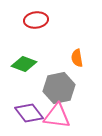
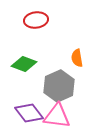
gray hexagon: moved 2 px up; rotated 12 degrees counterclockwise
